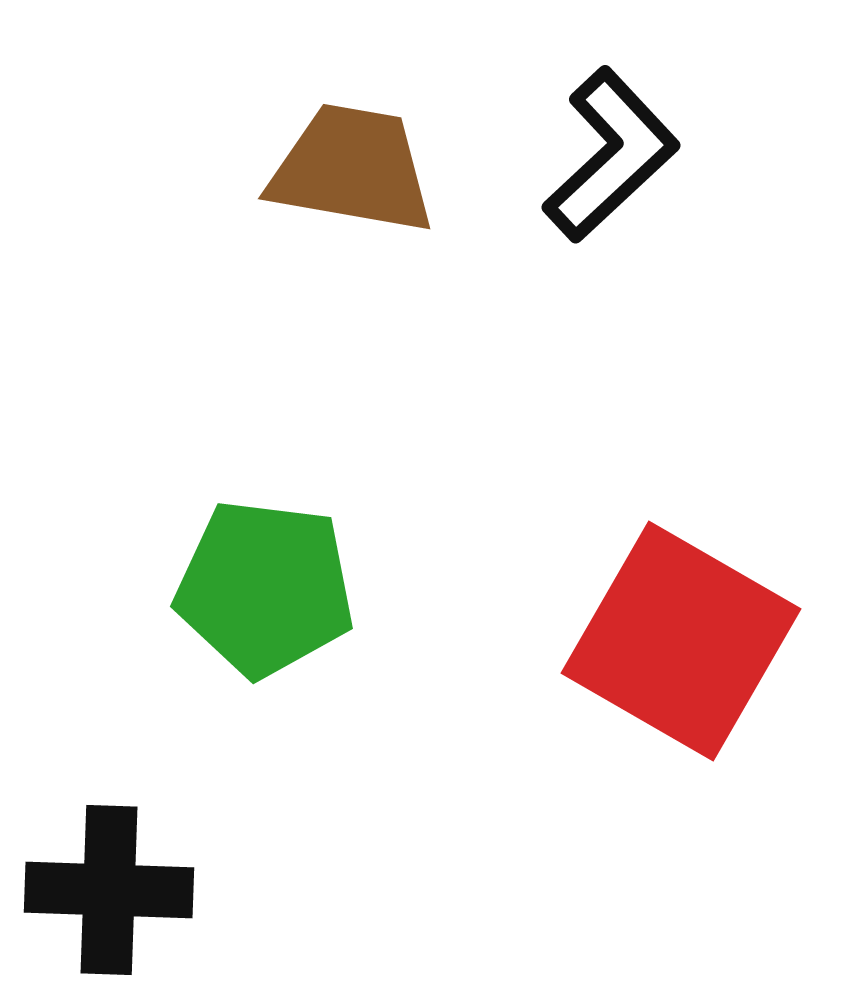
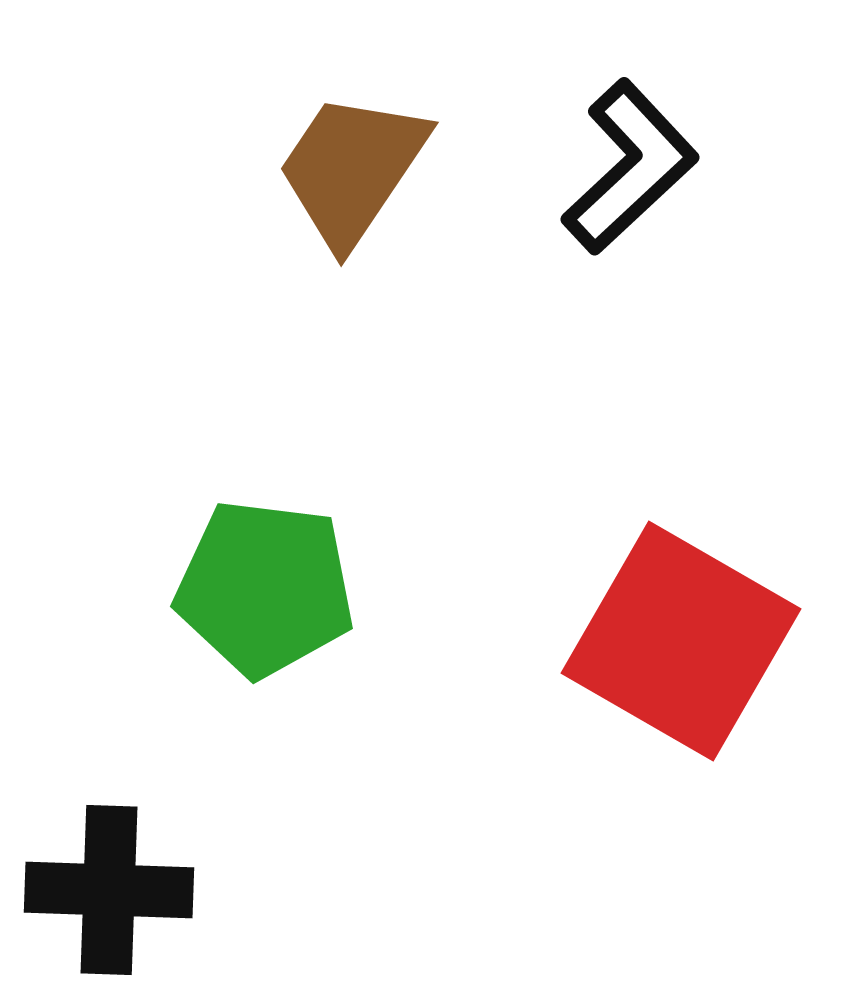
black L-shape: moved 19 px right, 12 px down
brown trapezoid: rotated 66 degrees counterclockwise
